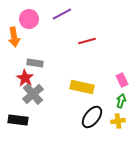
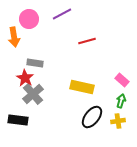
pink rectangle: rotated 24 degrees counterclockwise
